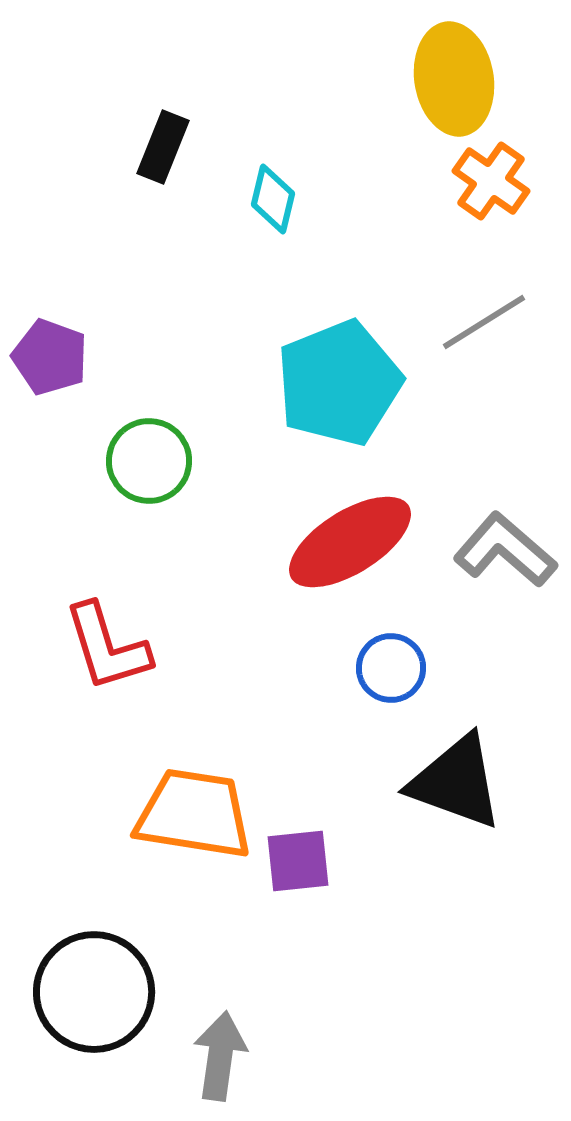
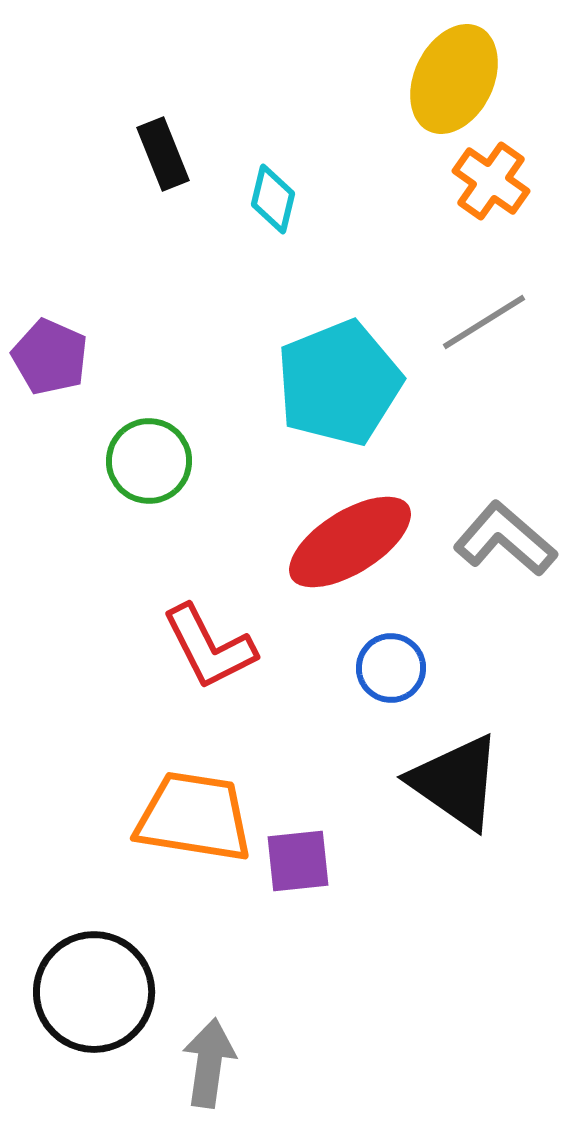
yellow ellipse: rotated 35 degrees clockwise
black rectangle: moved 7 px down; rotated 44 degrees counterclockwise
purple pentagon: rotated 4 degrees clockwise
gray L-shape: moved 11 px up
red L-shape: moved 102 px right; rotated 10 degrees counterclockwise
black triangle: rotated 15 degrees clockwise
orange trapezoid: moved 3 px down
gray arrow: moved 11 px left, 7 px down
